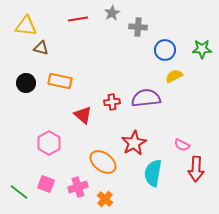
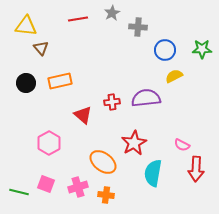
brown triangle: rotated 35 degrees clockwise
orange rectangle: rotated 25 degrees counterclockwise
green line: rotated 24 degrees counterclockwise
orange cross: moved 1 px right, 4 px up; rotated 35 degrees counterclockwise
